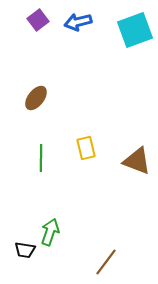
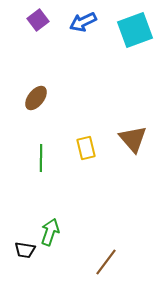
blue arrow: moved 5 px right; rotated 12 degrees counterclockwise
brown triangle: moved 4 px left, 22 px up; rotated 28 degrees clockwise
